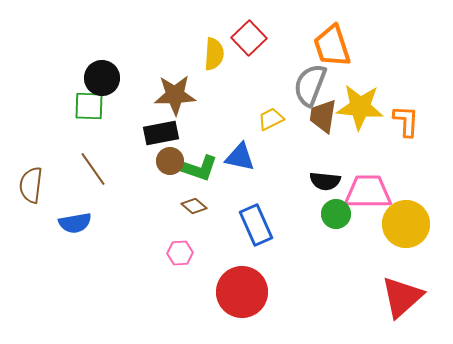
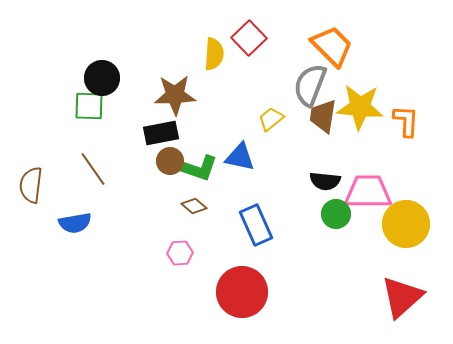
orange trapezoid: rotated 153 degrees clockwise
yellow trapezoid: rotated 12 degrees counterclockwise
